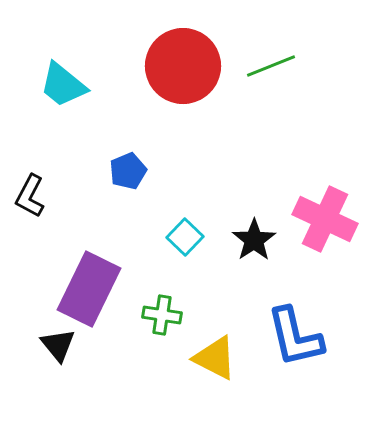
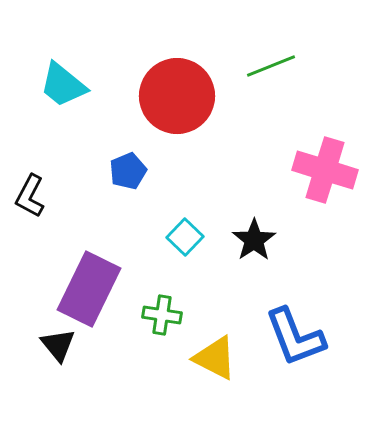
red circle: moved 6 px left, 30 px down
pink cross: moved 49 px up; rotated 8 degrees counterclockwise
blue L-shape: rotated 8 degrees counterclockwise
